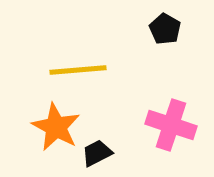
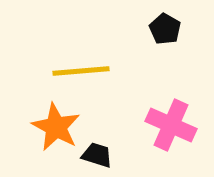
yellow line: moved 3 px right, 1 px down
pink cross: rotated 6 degrees clockwise
black trapezoid: moved 2 px down; rotated 44 degrees clockwise
